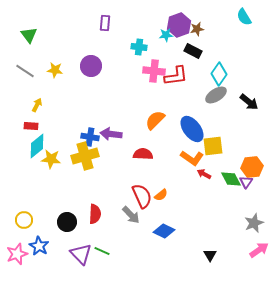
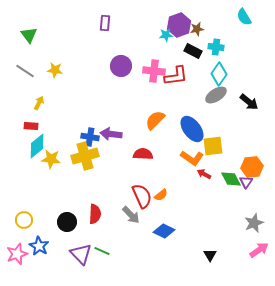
cyan cross at (139, 47): moved 77 px right
purple circle at (91, 66): moved 30 px right
yellow arrow at (37, 105): moved 2 px right, 2 px up
